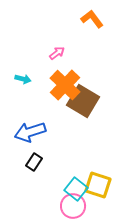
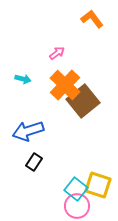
brown square: rotated 20 degrees clockwise
blue arrow: moved 2 px left, 1 px up
pink circle: moved 4 px right
